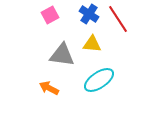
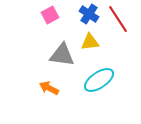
yellow triangle: moved 2 px left, 2 px up; rotated 12 degrees counterclockwise
